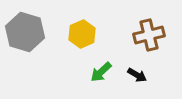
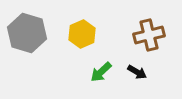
gray hexagon: moved 2 px right, 1 px down
black arrow: moved 3 px up
